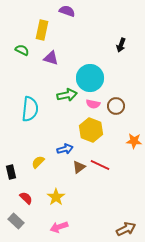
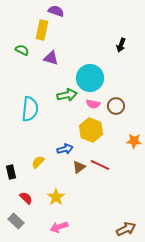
purple semicircle: moved 11 px left
